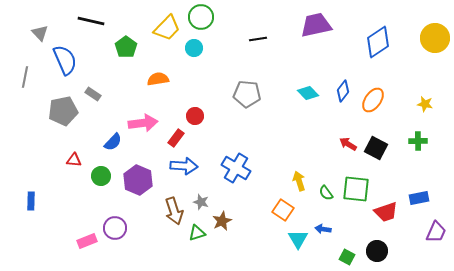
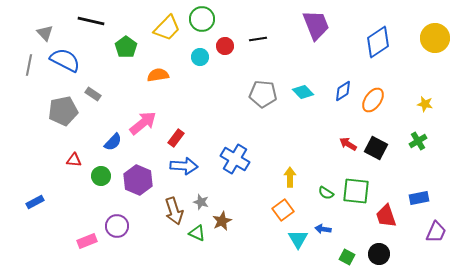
green circle at (201, 17): moved 1 px right, 2 px down
purple trapezoid at (316, 25): rotated 80 degrees clockwise
gray triangle at (40, 33): moved 5 px right
cyan circle at (194, 48): moved 6 px right, 9 px down
blue semicircle at (65, 60): rotated 40 degrees counterclockwise
gray line at (25, 77): moved 4 px right, 12 px up
orange semicircle at (158, 79): moved 4 px up
blue diamond at (343, 91): rotated 20 degrees clockwise
cyan diamond at (308, 93): moved 5 px left, 1 px up
gray pentagon at (247, 94): moved 16 px right
red circle at (195, 116): moved 30 px right, 70 px up
pink arrow at (143, 123): rotated 32 degrees counterclockwise
green cross at (418, 141): rotated 30 degrees counterclockwise
blue cross at (236, 168): moved 1 px left, 9 px up
yellow arrow at (299, 181): moved 9 px left, 4 px up; rotated 18 degrees clockwise
green square at (356, 189): moved 2 px down
green semicircle at (326, 193): rotated 21 degrees counterclockwise
blue rectangle at (31, 201): moved 4 px right, 1 px down; rotated 60 degrees clockwise
orange square at (283, 210): rotated 20 degrees clockwise
red trapezoid at (386, 212): moved 4 px down; rotated 90 degrees clockwise
purple circle at (115, 228): moved 2 px right, 2 px up
green triangle at (197, 233): rotated 42 degrees clockwise
black circle at (377, 251): moved 2 px right, 3 px down
